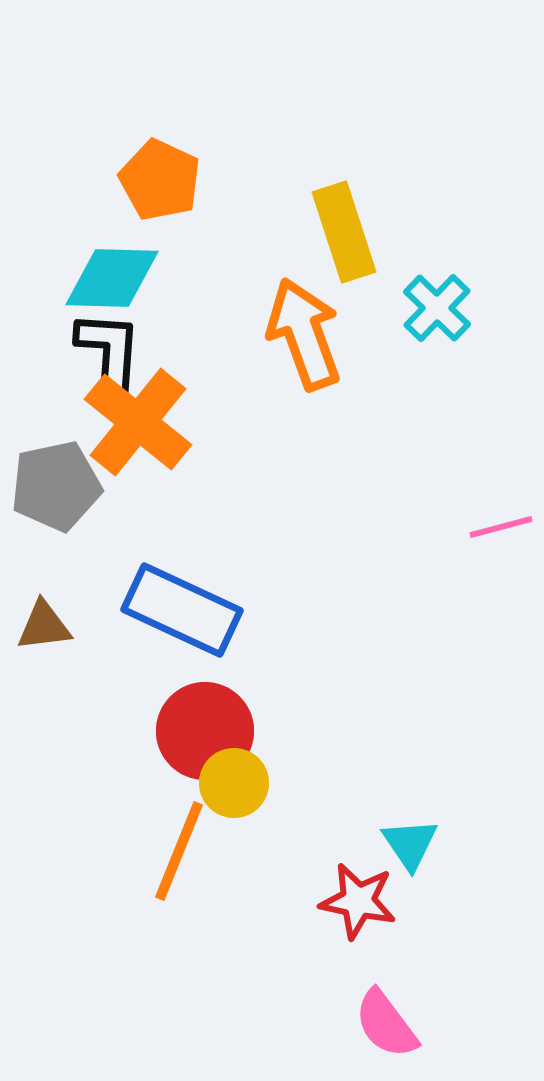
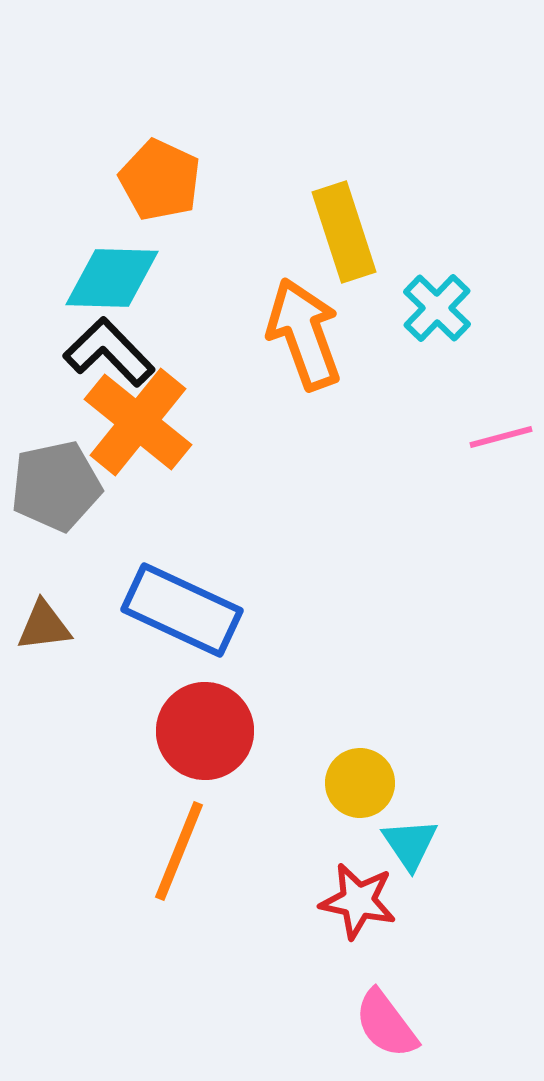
black L-shape: rotated 48 degrees counterclockwise
pink line: moved 90 px up
yellow circle: moved 126 px right
